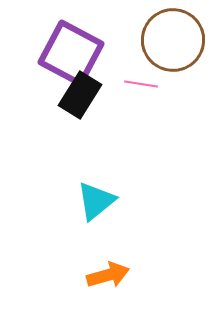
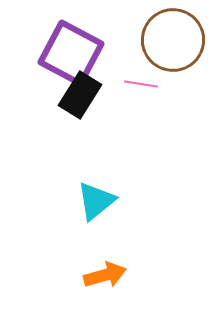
orange arrow: moved 3 px left
